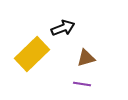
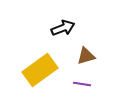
yellow rectangle: moved 8 px right, 16 px down; rotated 8 degrees clockwise
brown triangle: moved 2 px up
